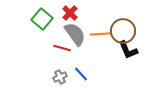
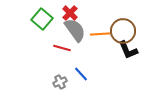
gray semicircle: moved 4 px up
gray cross: moved 5 px down
